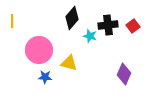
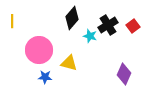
black cross: rotated 24 degrees counterclockwise
